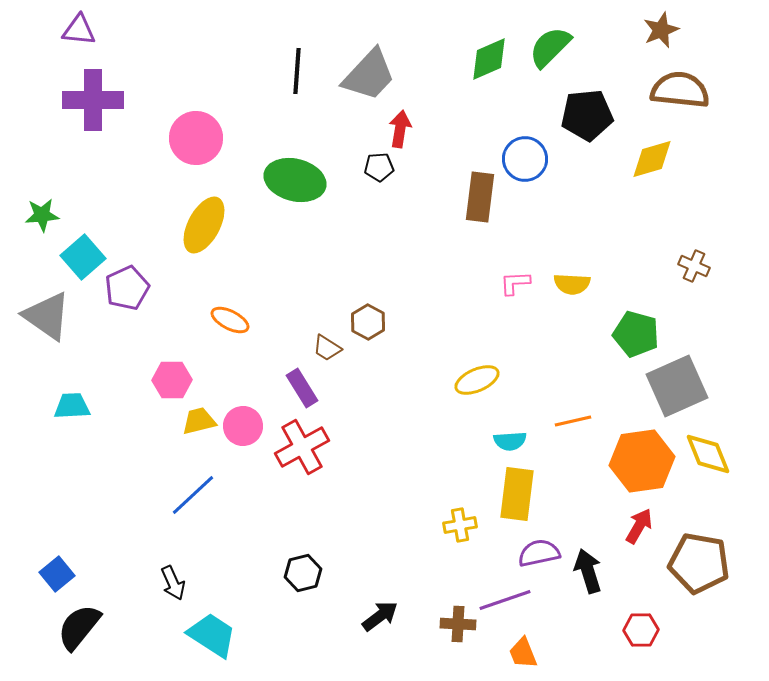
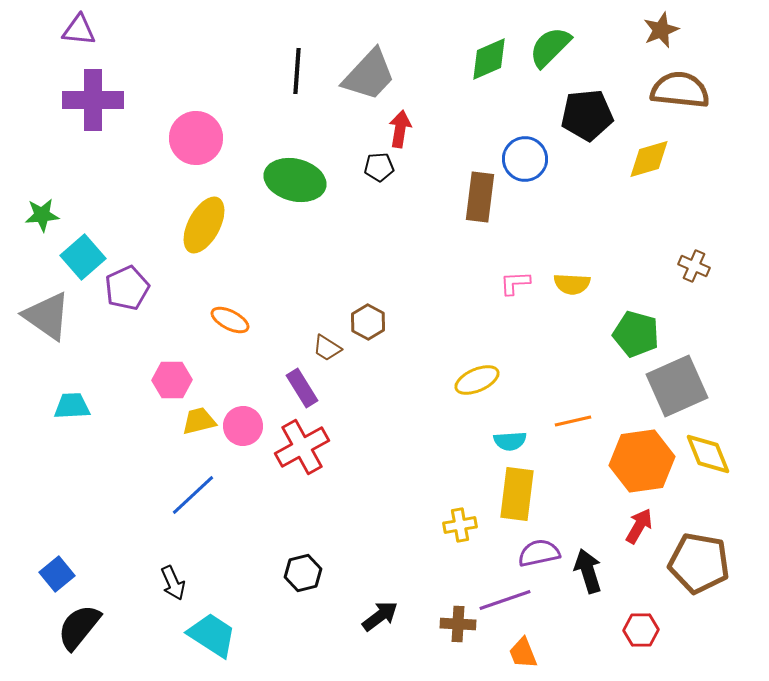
yellow diamond at (652, 159): moved 3 px left
